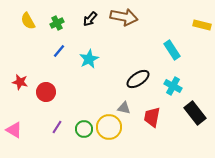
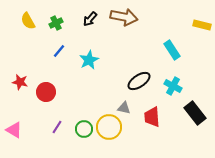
green cross: moved 1 px left
cyan star: moved 1 px down
black ellipse: moved 1 px right, 2 px down
red trapezoid: rotated 15 degrees counterclockwise
